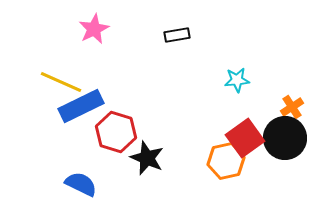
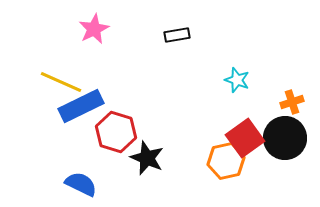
cyan star: rotated 25 degrees clockwise
orange cross: moved 5 px up; rotated 15 degrees clockwise
